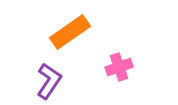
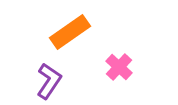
pink cross: rotated 28 degrees counterclockwise
